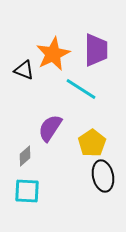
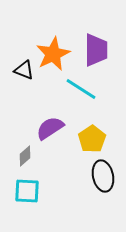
purple semicircle: rotated 24 degrees clockwise
yellow pentagon: moved 4 px up
